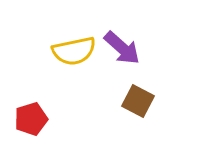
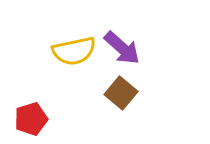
brown square: moved 17 px left, 8 px up; rotated 12 degrees clockwise
